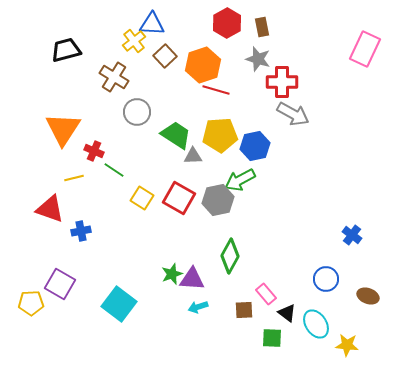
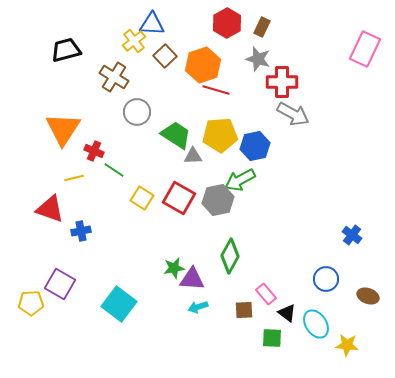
brown rectangle at (262, 27): rotated 36 degrees clockwise
green star at (172, 274): moved 2 px right, 6 px up; rotated 10 degrees clockwise
